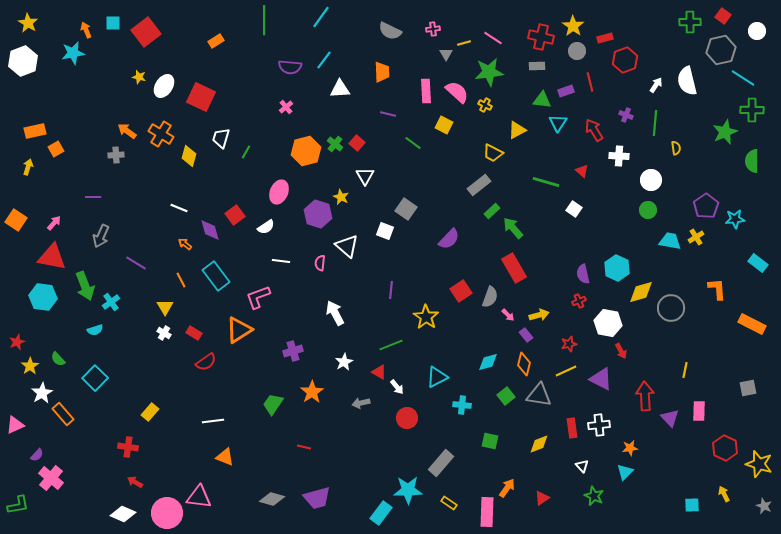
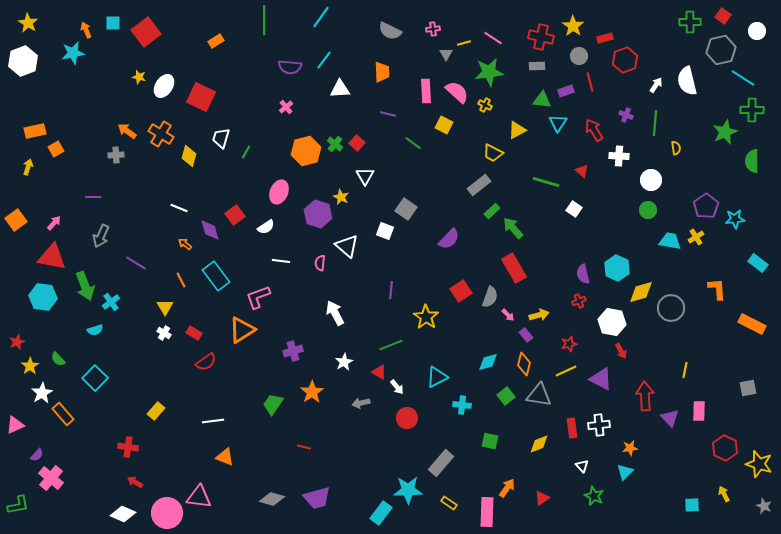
gray circle at (577, 51): moved 2 px right, 5 px down
orange square at (16, 220): rotated 20 degrees clockwise
white hexagon at (608, 323): moved 4 px right, 1 px up
orange triangle at (239, 330): moved 3 px right
yellow rectangle at (150, 412): moved 6 px right, 1 px up
